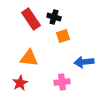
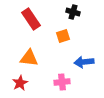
black cross: moved 19 px right, 5 px up
